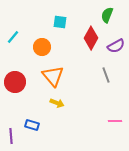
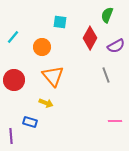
red diamond: moved 1 px left
red circle: moved 1 px left, 2 px up
yellow arrow: moved 11 px left
blue rectangle: moved 2 px left, 3 px up
